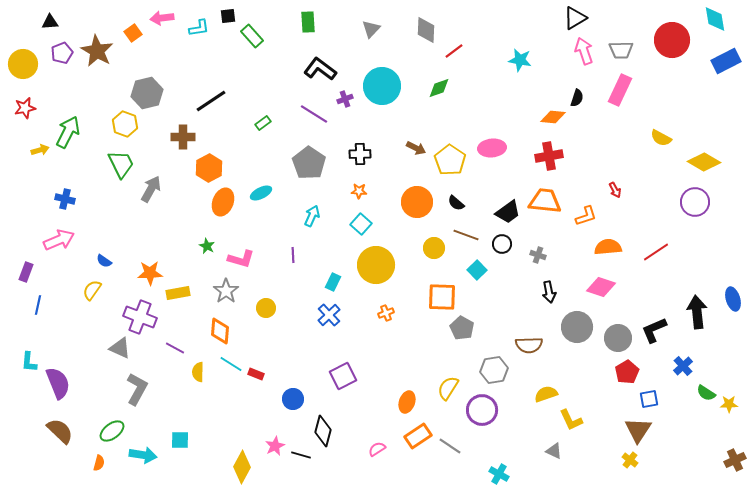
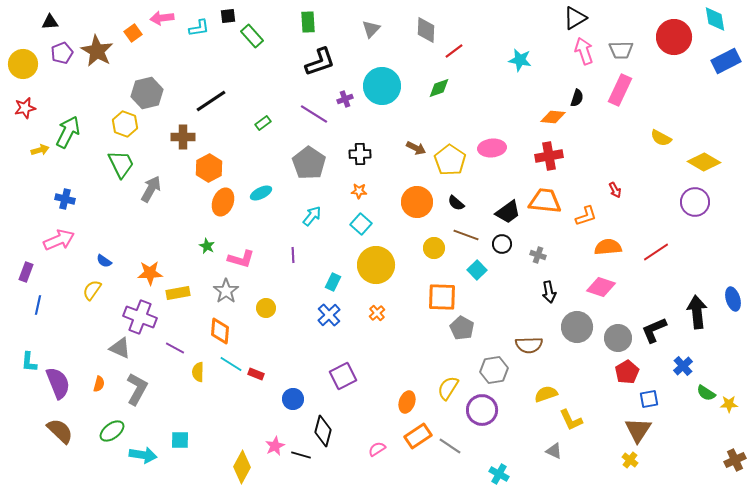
red circle at (672, 40): moved 2 px right, 3 px up
black L-shape at (320, 69): moved 7 px up; rotated 124 degrees clockwise
cyan arrow at (312, 216): rotated 15 degrees clockwise
orange cross at (386, 313): moved 9 px left; rotated 21 degrees counterclockwise
orange semicircle at (99, 463): moved 79 px up
